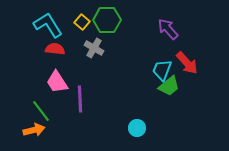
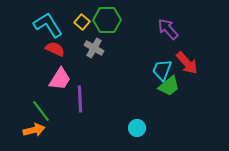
red semicircle: rotated 18 degrees clockwise
pink trapezoid: moved 3 px right, 3 px up; rotated 115 degrees counterclockwise
